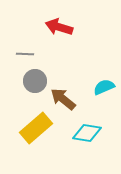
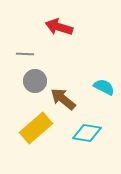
cyan semicircle: rotated 50 degrees clockwise
